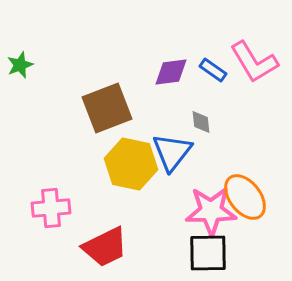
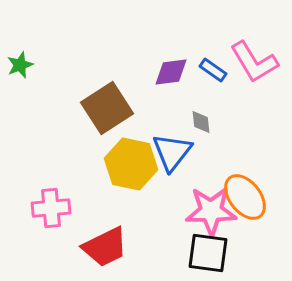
brown square: rotated 12 degrees counterclockwise
black square: rotated 9 degrees clockwise
